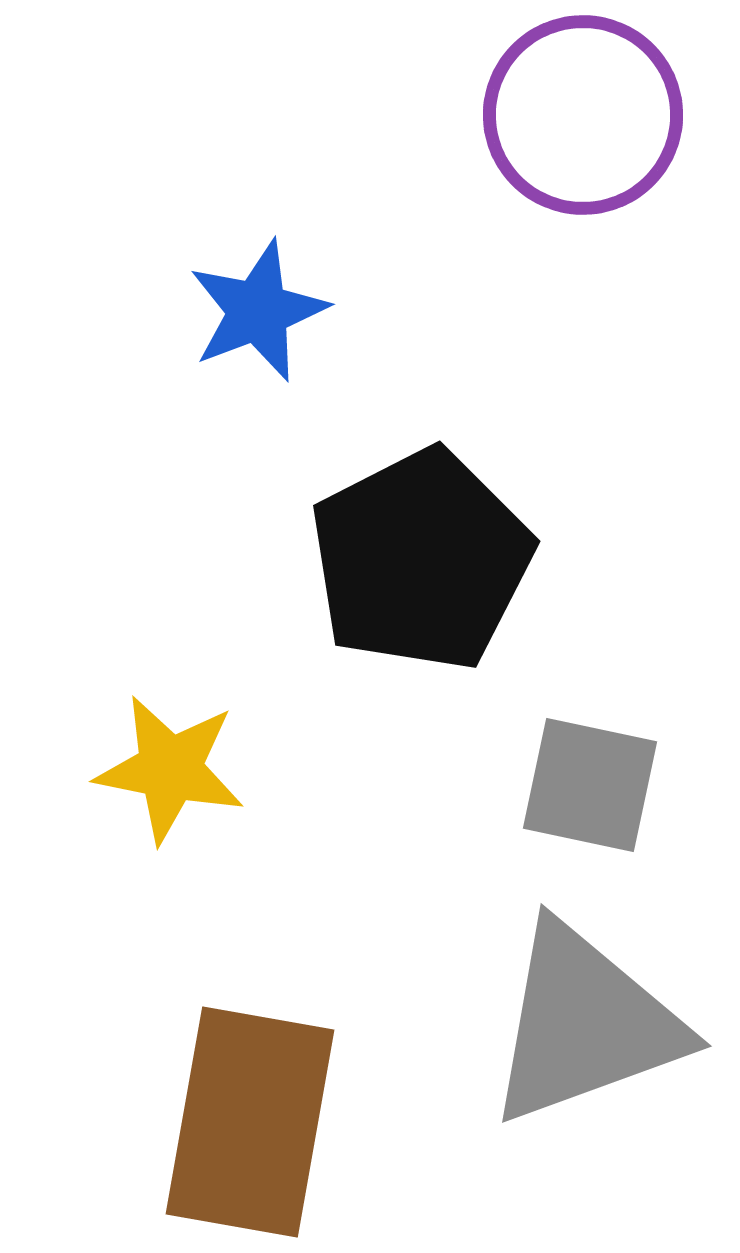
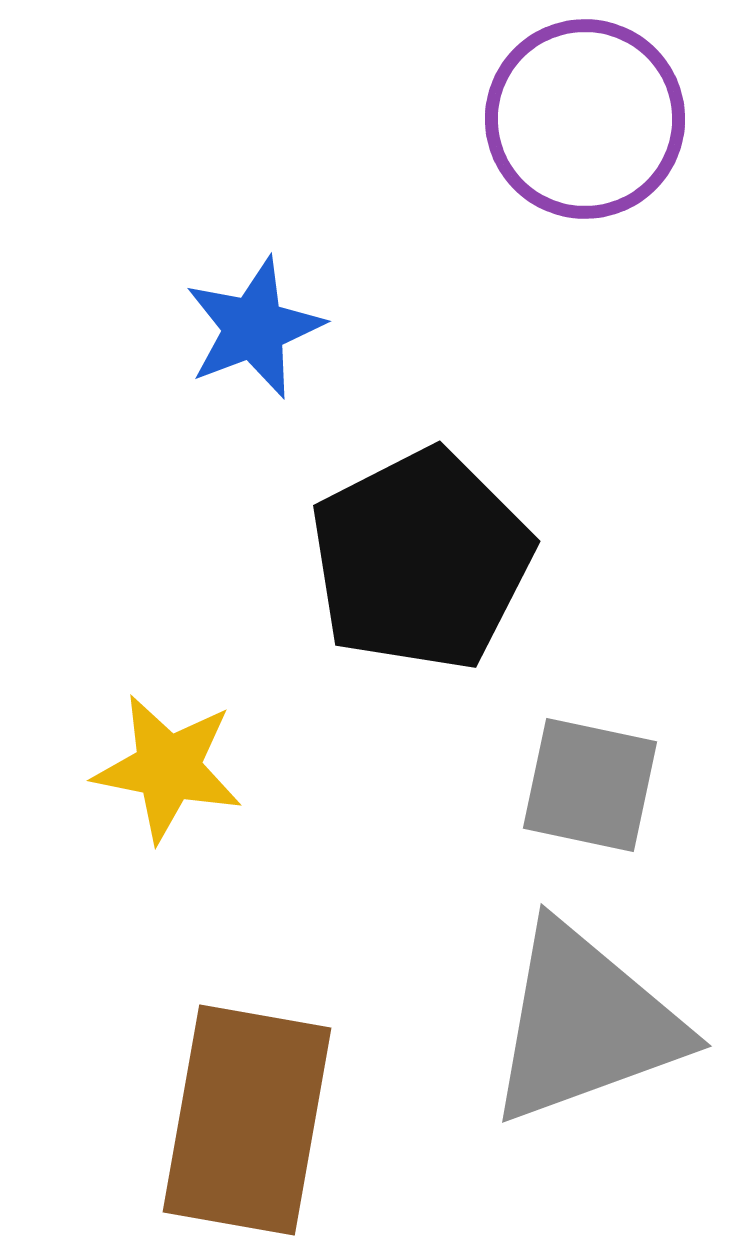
purple circle: moved 2 px right, 4 px down
blue star: moved 4 px left, 17 px down
yellow star: moved 2 px left, 1 px up
brown rectangle: moved 3 px left, 2 px up
